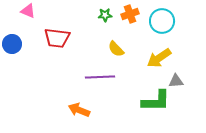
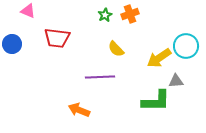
green star: rotated 24 degrees counterclockwise
cyan circle: moved 24 px right, 25 px down
